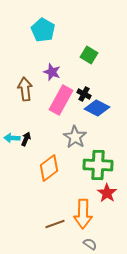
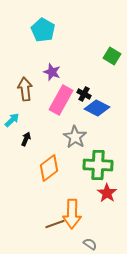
green square: moved 23 px right, 1 px down
cyan arrow: moved 18 px up; rotated 133 degrees clockwise
orange arrow: moved 11 px left
